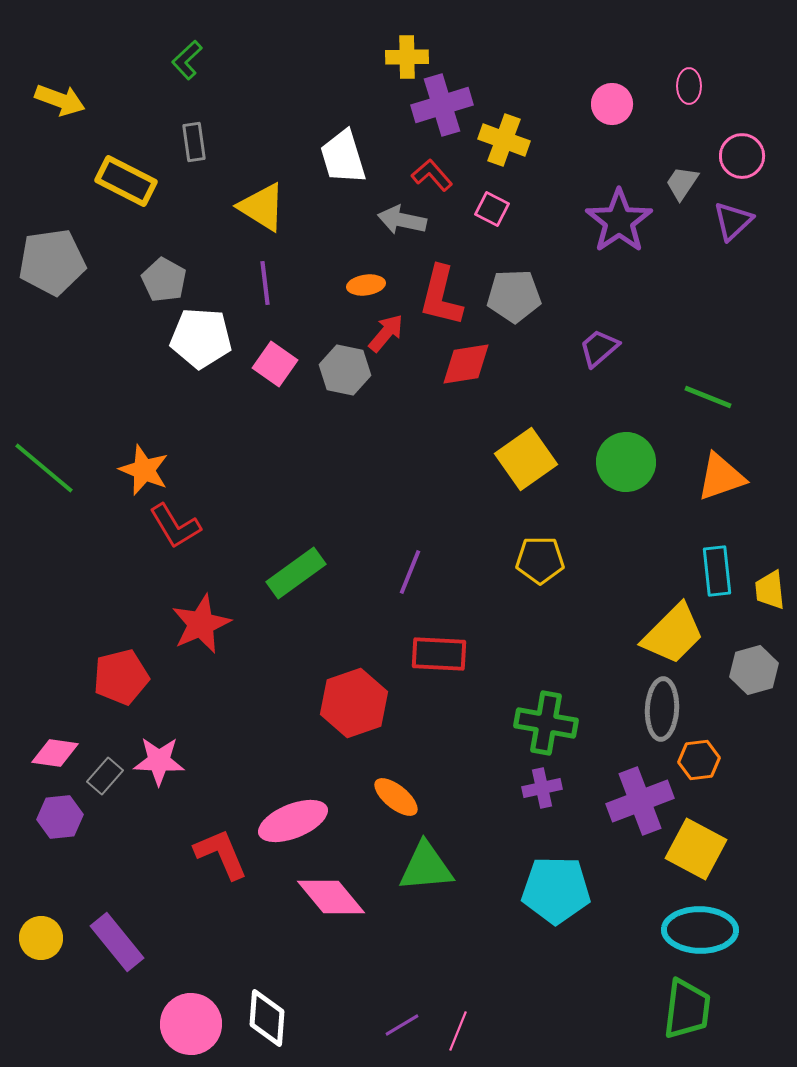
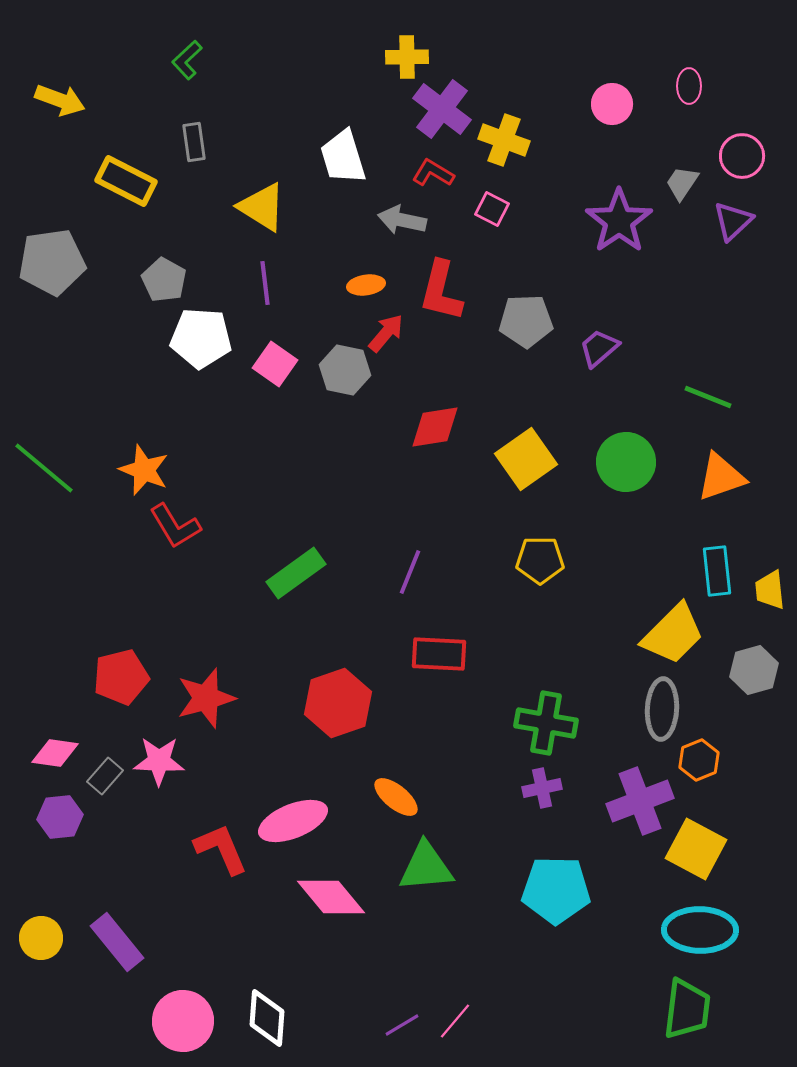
purple cross at (442, 105): moved 4 px down; rotated 36 degrees counterclockwise
red L-shape at (432, 175): moved 1 px right, 2 px up; rotated 18 degrees counterclockwise
red L-shape at (441, 296): moved 5 px up
gray pentagon at (514, 296): moved 12 px right, 25 px down
red diamond at (466, 364): moved 31 px left, 63 px down
red star at (201, 624): moved 5 px right, 74 px down; rotated 8 degrees clockwise
red hexagon at (354, 703): moved 16 px left
orange hexagon at (699, 760): rotated 15 degrees counterclockwise
red L-shape at (221, 854): moved 5 px up
pink circle at (191, 1024): moved 8 px left, 3 px up
pink line at (458, 1031): moved 3 px left, 10 px up; rotated 18 degrees clockwise
